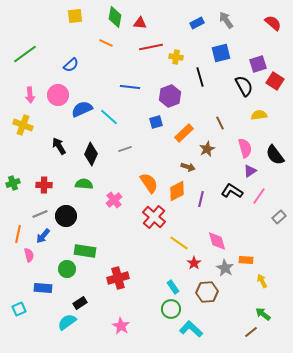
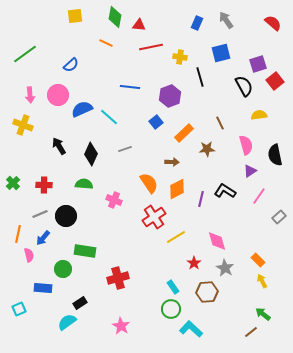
red triangle at (140, 23): moved 1 px left, 2 px down
blue rectangle at (197, 23): rotated 40 degrees counterclockwise
yellow cross at (176, 57): moved 4 px right
red square at (275, 81): rotated 18 degrees clockwise
blue square at (156, 122): rotated 24 degrees counterclockwise
pink semicircle at (245, 148): moved 1 px right, 3 px up
brown star at (207, 149): rotated 21 degrees clockwise
black semicircle at (275, 155): rotated 25 degrees clockwise
brown arrow at (188, 167): moved 16 px left, 5 px up; rotated 16 degrees counterclockwise
green cross at (13, 183): rotated 24 degrees counterclockwise
orange diamond at (177, 191): moved 2 px up
black L-shape at (232, 191): moved 7 px left
pink cross at (114, 200): rotated 28 degrees counterclockwise
red cross at (154, 217): rotated 15 degrees clockwise
blue arrow at (43, 236): moved 2 px down
yellow line at (179, 243): moved 3 px left, 6 px up; rotated 66 degrees counterclockwise
orange rectangle at (246, 260): moved 12 px right; rotated 40 degrees clockwise
green circle at (67, 269): moved 4 px left
